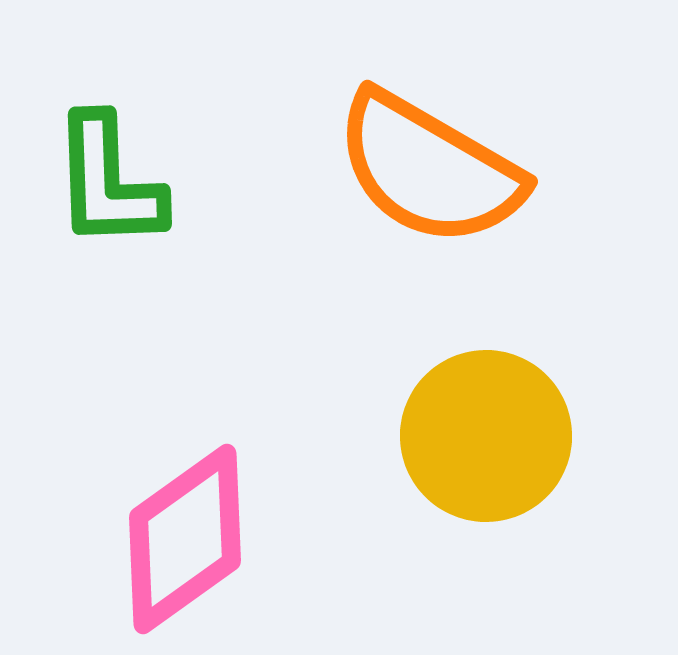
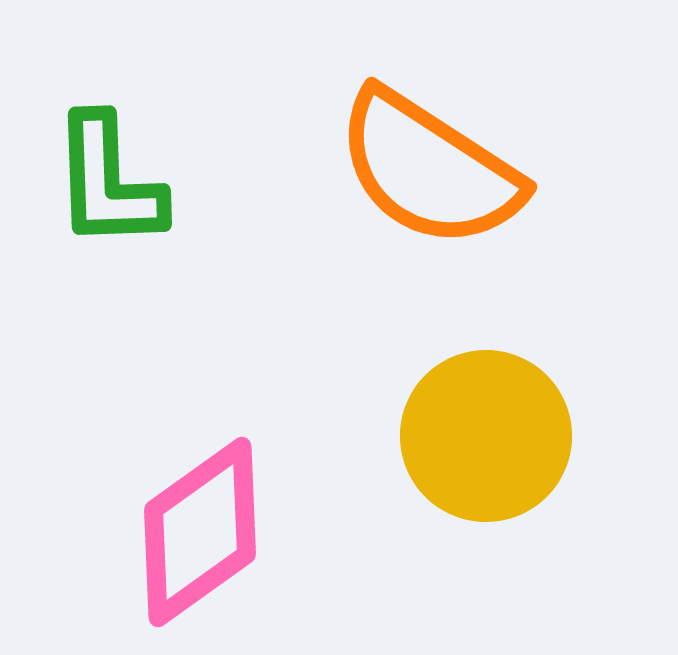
orange semicircle: rotated 3 degrees clockwise
pink diamond: moved 15 px right, 7 px up
